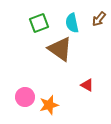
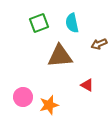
brown arrow: moved 25 px down; rotated 28 degrees clockwise
brown triangle: moved 7 px down; rotated 40 degrees counterclockwise
pink circle: moved 2 px left
